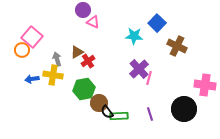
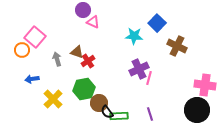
pink square: moved 3 px right
brown triangle: rotated 48 degrees clockwise
purple cross: rotated 18 degrees clockwise
yellow cross: moved 24 px down; rotated 36 degrees clockwise
black circle: moved 13 px right, 1 px down
